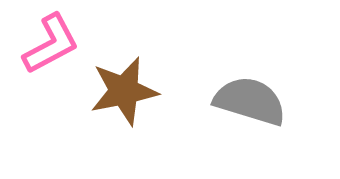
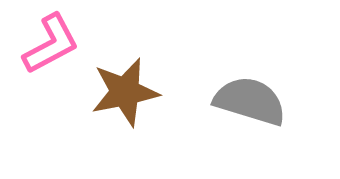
brown star: moved 1 px right, 1 px down
